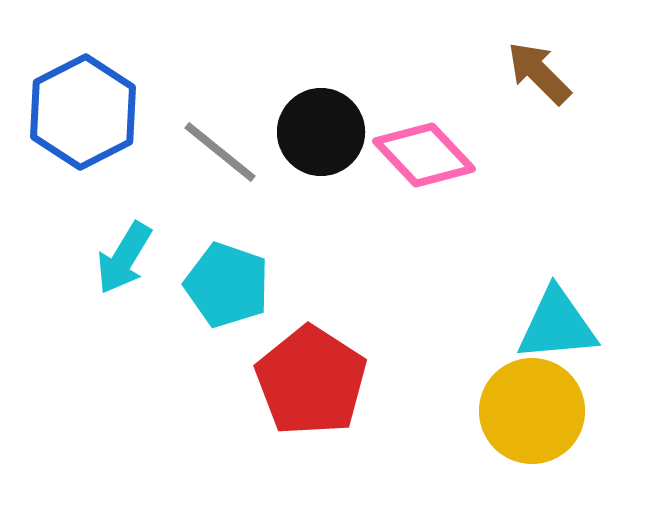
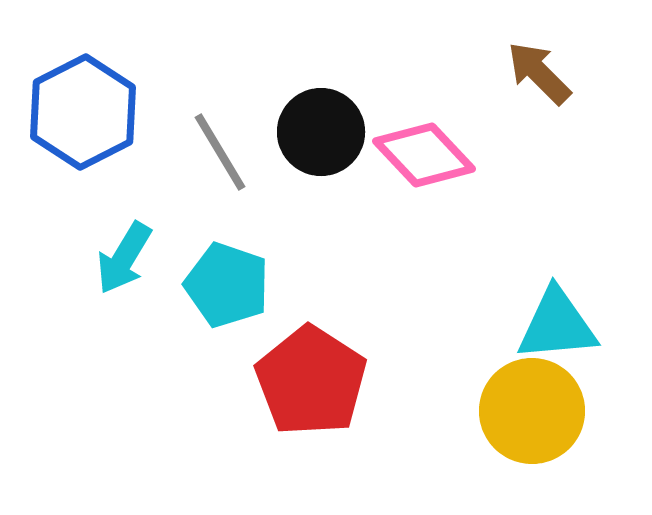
gray line: rotated 20 degrees clockwise
